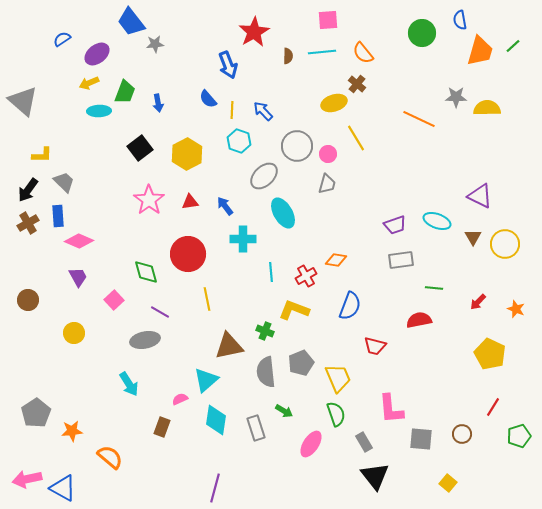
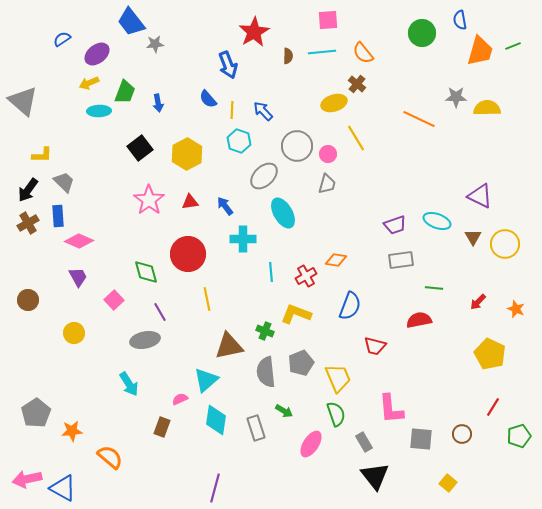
green line at (513, 46): rotated 21 degrees clockwise
yellow L-shape at (294, 310): moved 2 px right, 4 px down
purple line at (160, 312): rotated 30 degrees clockwise
